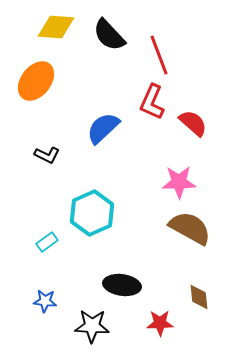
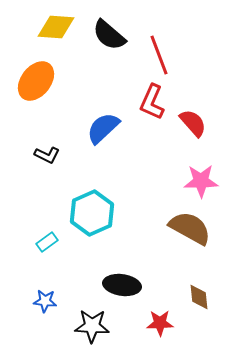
black semicircle: rotated 6 degrees counterclockwise
red semicircle: rotated 8 degrees clockwise
pink star: moved 22 px right, 1 px up
